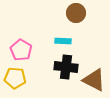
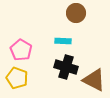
black cross: rotated 10 degrees clockwise
yellow pentagon: moved 2 px right; rotated 15 degrees clockwise
